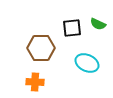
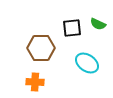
cyan ellipse: rotated 10 degrees clockwise
